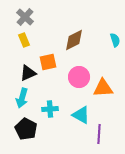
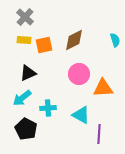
yellow rectangle: rotated 64 degrees counterclockwise
orange square: moved 4 px left, 17 px up
pink circle: moved 3 px up
cyan arrow: rotated 36 degrees clockwise
cyan cross: moved 2 px left, 1 px up
